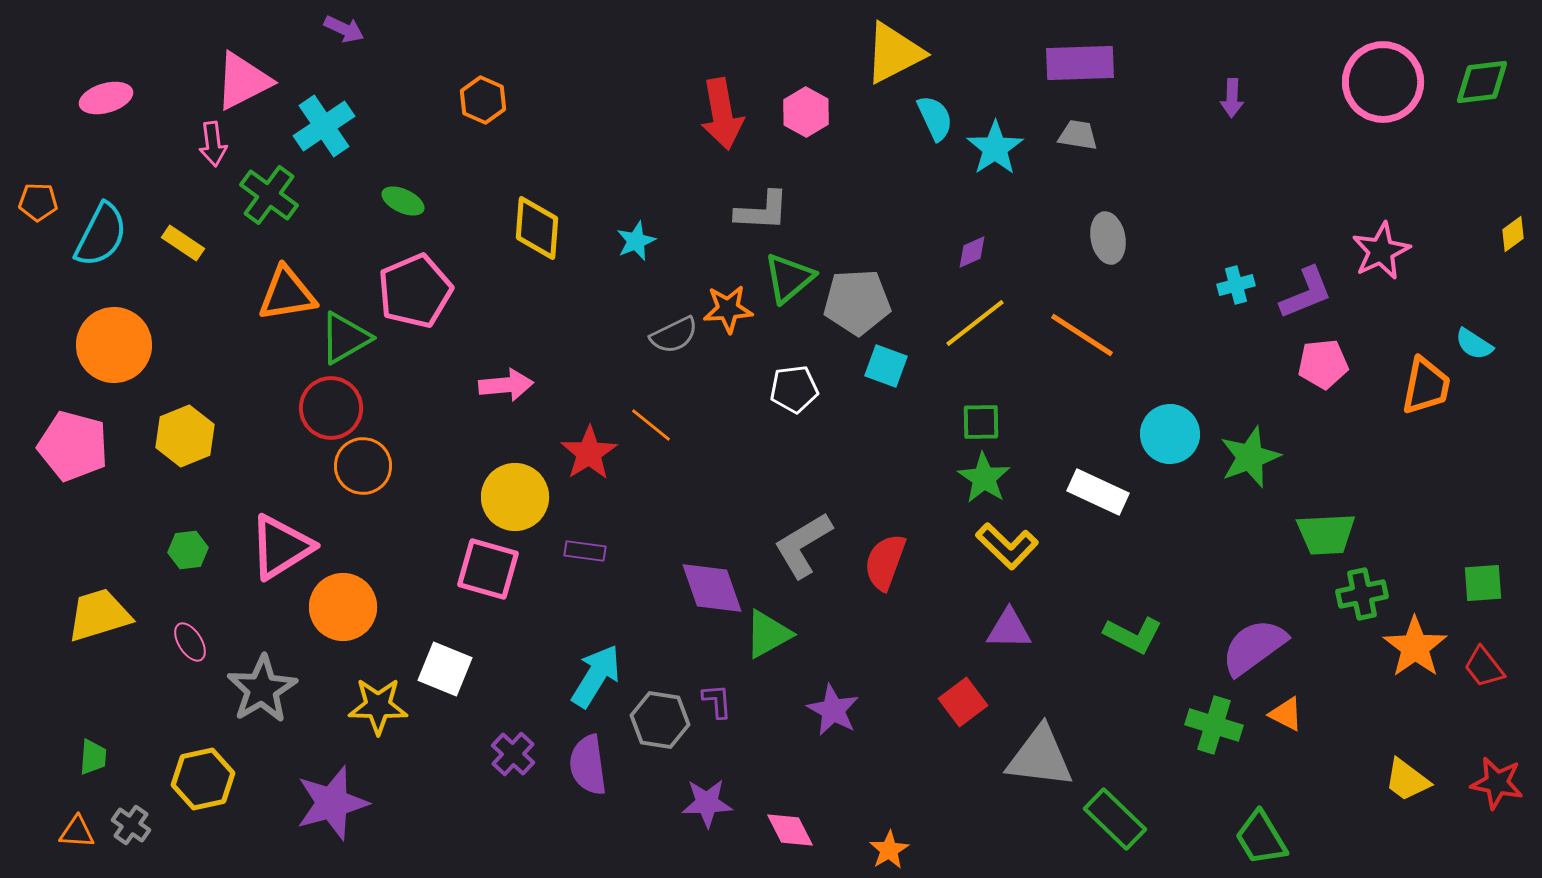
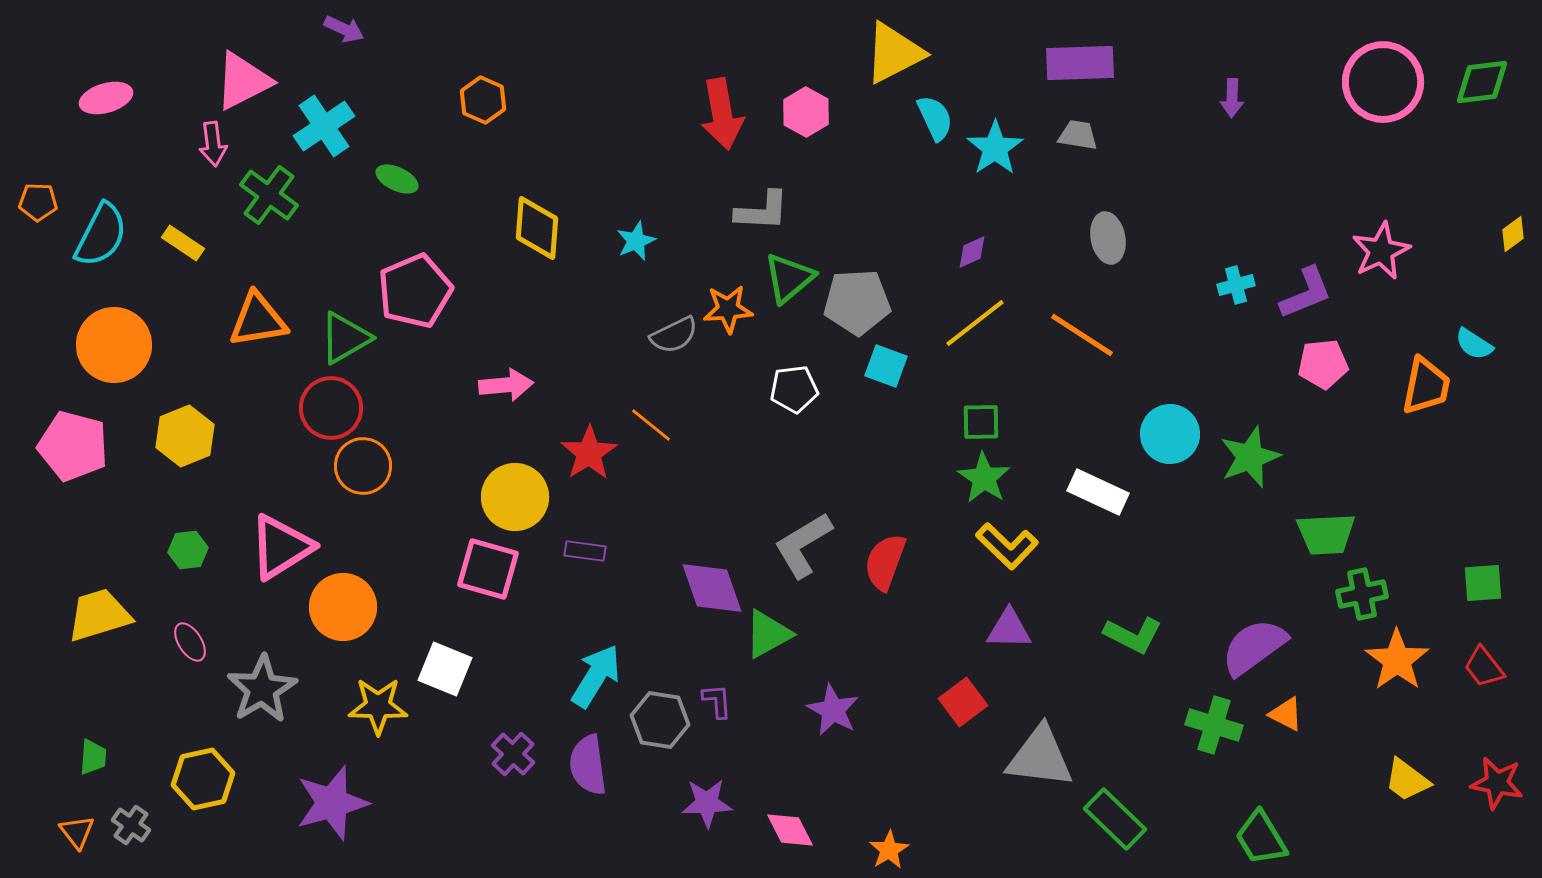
green ellipse at (403, 201): moved 6 px left, 22 px up
orange triangle at (287, 294): moved 29 px left, 26 px down
orange star at (1415, 647): moved 18 px left, 13 px down
orange triangle at (77, 832): rotated 48 degrees clockwise
